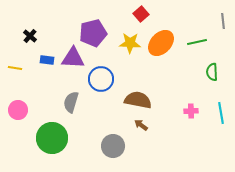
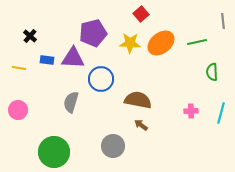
orange ellipse: rotated 8 degrees clockwise
yellow line: moved 4 px right
cyan line: rotated 25 degrees clockwise
green circle: moved 2 px right, 14 px down
